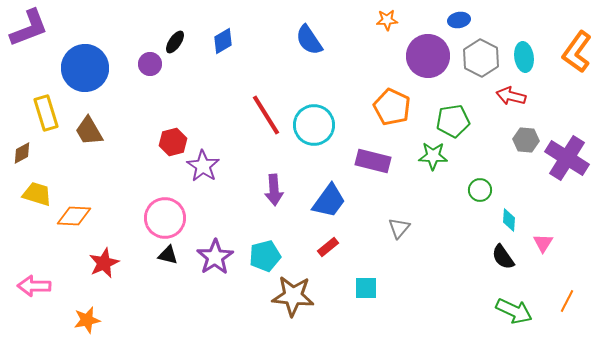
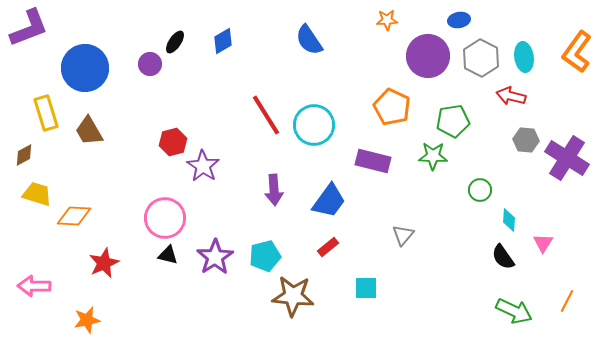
brown diamond at (22, 153): moved 2 px right, 2 px down
gray triangle at (399, 228): moved 4 px right, 7 px down
